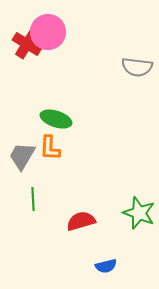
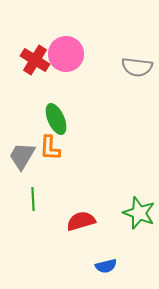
pink circle: moved 18 px right, 22 px down
red cross: moved 8 px right, 16 px down
green ellipse: rotated 48 degrees clockwise
